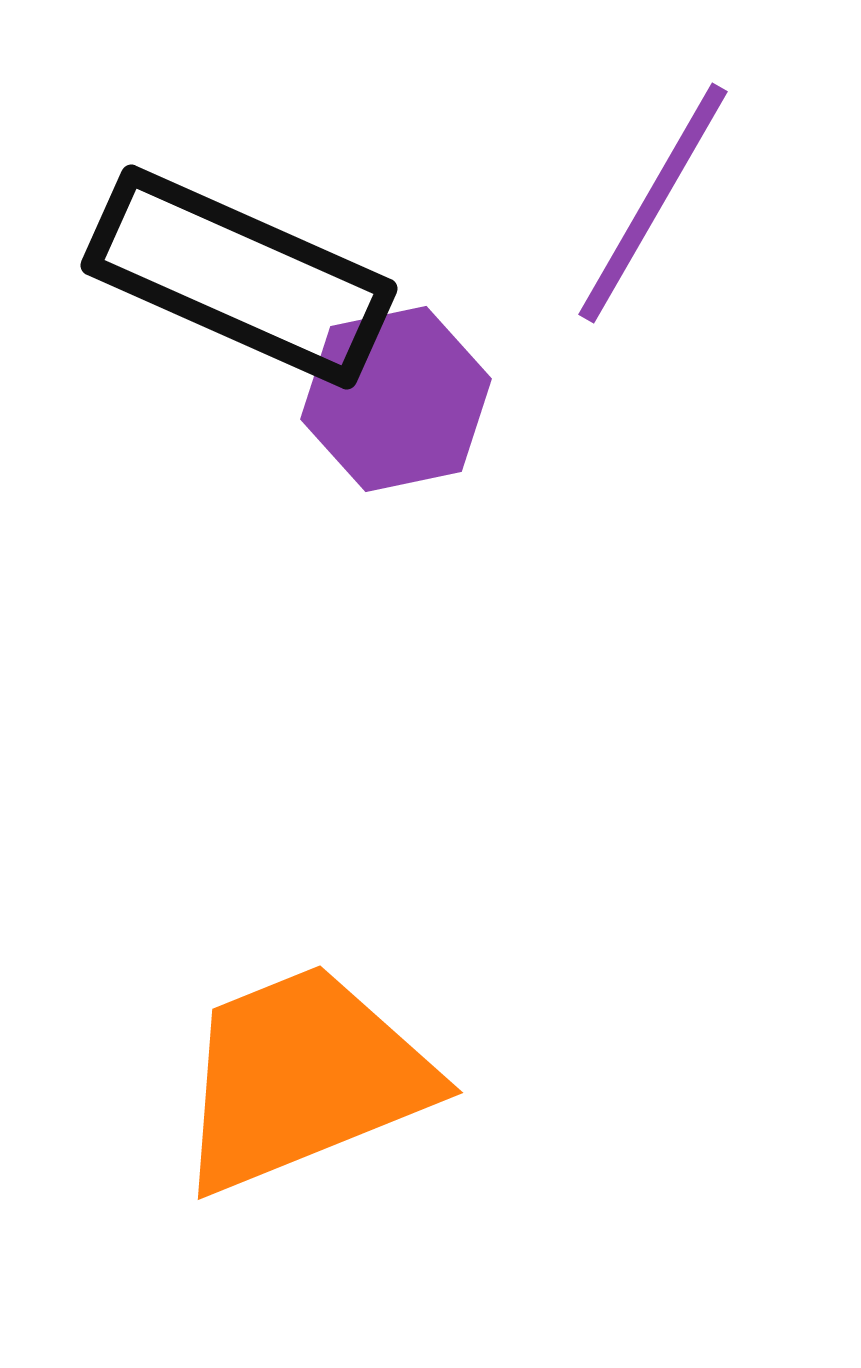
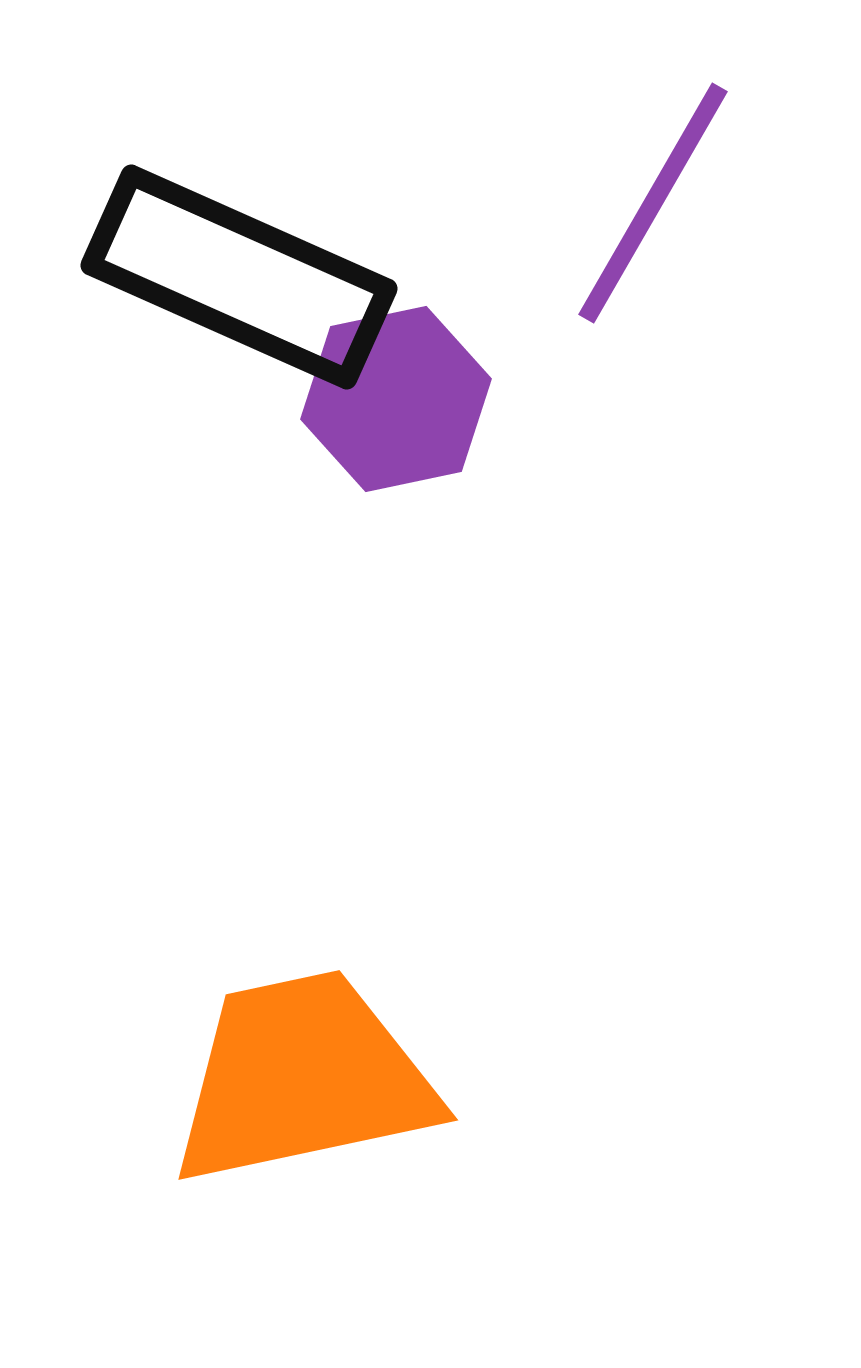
orange trapezoid: rotated 10 degrees clockwise
